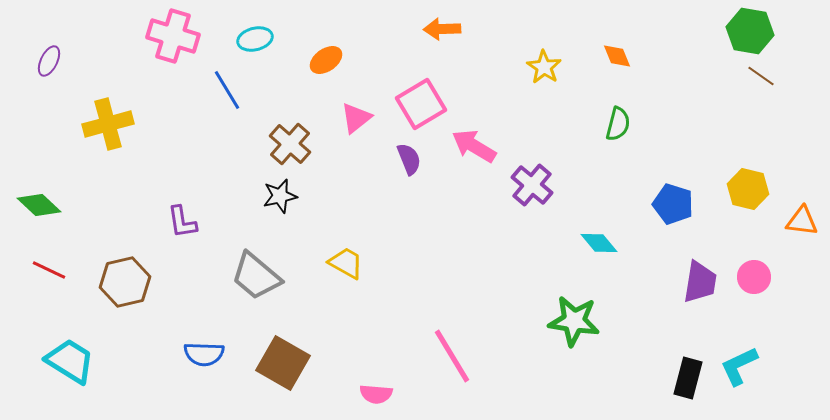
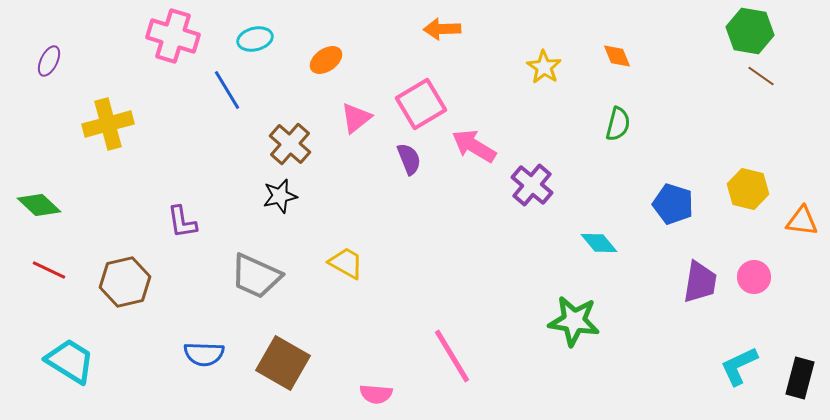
gray trapezoid: rotated 16 degrees counterclockwise
black rectangle: moved 112 px right
